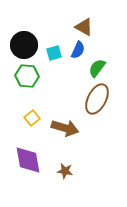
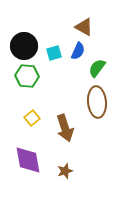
black circle: moved 1 px down
blue semicircle: moved 1 px down
brown ellipse: moved 3 px down; rotated 32 degrees counterclockwise
brown arrow: rotated 56 degrees clockwise
brown star: rotated 28 degrees counterclockwise
